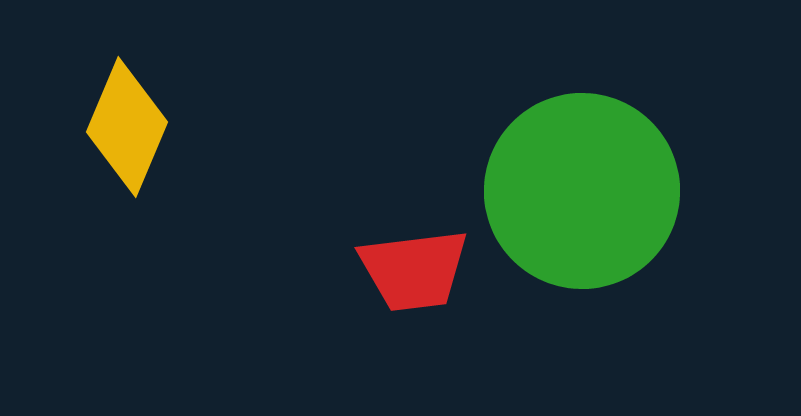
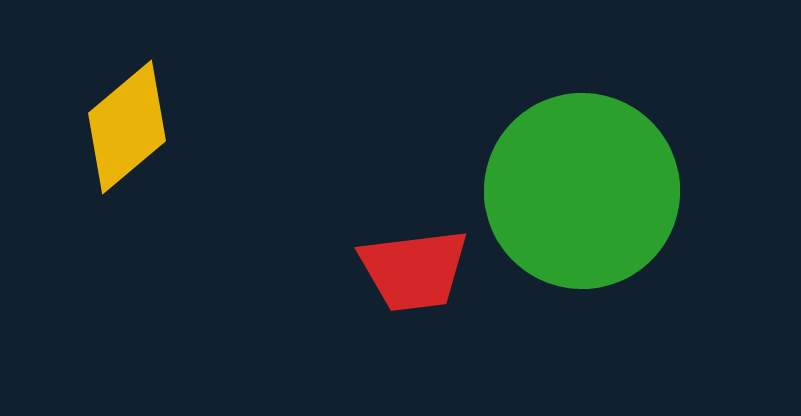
yellow diamond: rotated 27 degrees clockwise
